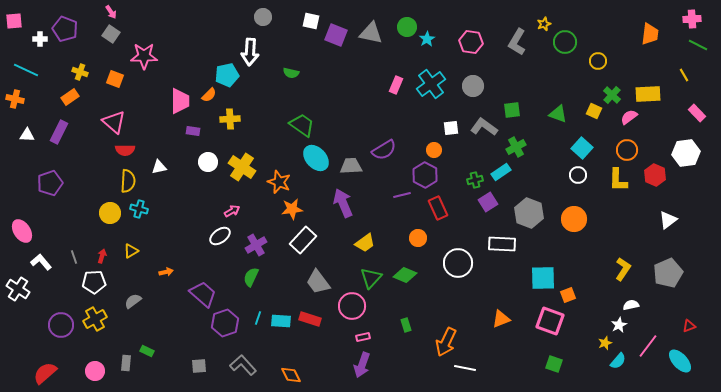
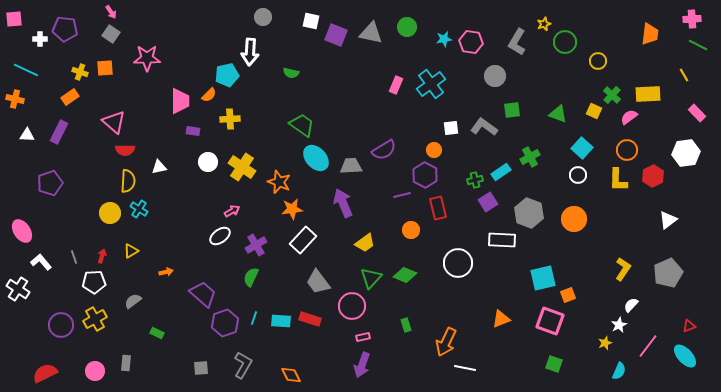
pink square at (14, 21): moved 2 px up
purple pentagon at (65, 29): rotated 15 degrees counterclockwise
cyan star at (427, 39): moved 17 px right; rotated 21 degrees clockwise
pink star at (144, 56): moved 3 px right, 2 px down
orange square at (115, 79): moved 10 px left, 11 px up; rotated 24 degrees counterclockwise
gray circle at (473, 86): moved 22 px right, 10 px up
green cross at (516, 147): moved 14 px right, 10 px down
red hexagon at (655, 175): moved 2 px left, 1 px down; rotated 10 degrees clockwise
red rectangle at (438, 208): rotated 10 degrees clockwise
cyan cross at (139, 209): rotated 18 degrees clockwise
orange circle at (418, 238): moved 7 px left, 8 px up
white rectangle at (502, 244): moved 4 px up
cyan square at (543, 278): rotated 12 degrees counterclockwise
white semicircle at (631, 305): rotated 35 degrees counterclockwise
cyan line at (258, 318): moved 4 px left
green rectangle at (147, 351): moved 10 px right, 18 px up
cyan semicircle at (618, 361): moved 1 px right, 10 px down; rotated 18 degrees counterclockwise
cyan ellipse at (680, 361): moved 5 px right, 5 px up
gray L-shape at (243, 365): rotated 72 degrees clockwise
gray square at (199, 366): moved 2 px right, 2 px down
red semicircle at (45, 373): rotated 15 degrees clockwise
